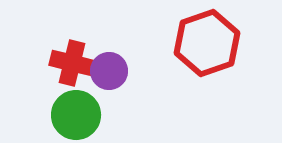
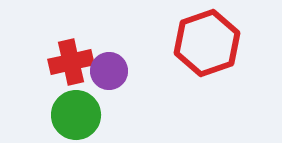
red cross: moved 1 px left, 1 px up; rotated 27 degrees counterclockwise
